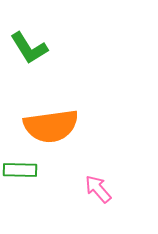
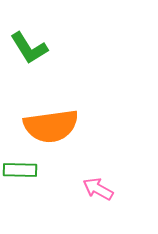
pink arrow: rotated 20 degrees counterclockwise
